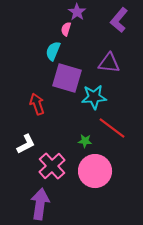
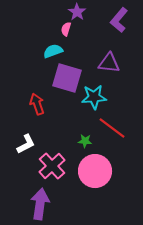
cyan semicircle: rotated 48 degrees clockwise
